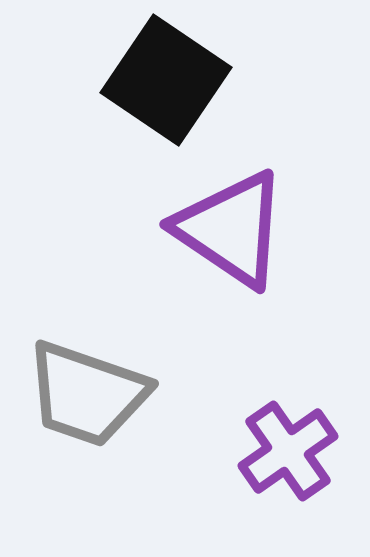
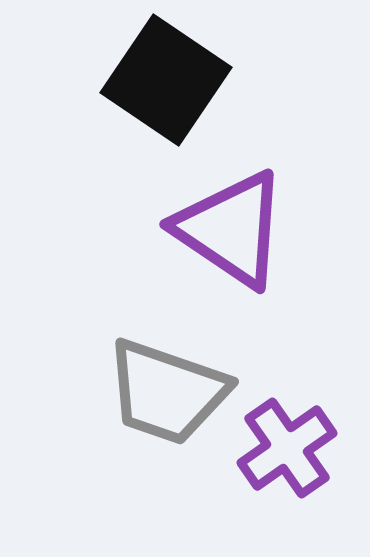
gray trapezoid: moved 80 px right, 2 px up
purple cross: moved 1 px left, 3 px up
